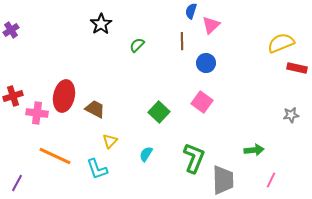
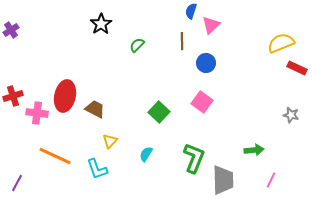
red rectangle: rotated 12 degrees clockwise
red ellipse: moved 1 px right
gray star: rotated 21 degrees clockwise
